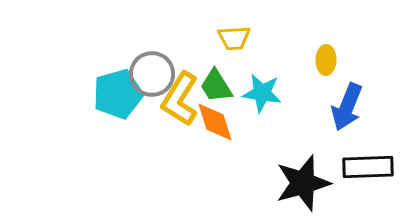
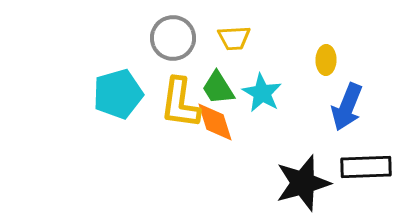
gray circle: moved 21 px right, 36 px up
green trapezoid: moved 2 px right, 2 px down
cyan star: rotated 21 degrees clockwise
yellow L-shape: moved 4 px down; rotated 24 degrees counterclockwise
black rectangle: moved 2 px left
